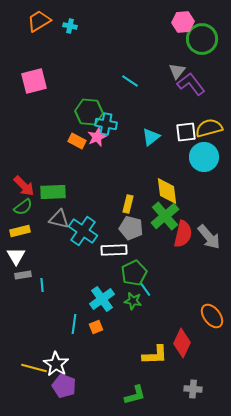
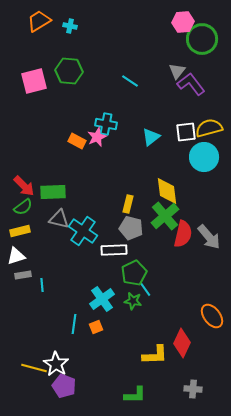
green hexagon at (89, 112): moved 20 px left, 41 px up
white triangle at (16, 256): rotated 42 degrees clockwise
green L-shape at (135, 395): rotated 15 degrees clockwise
